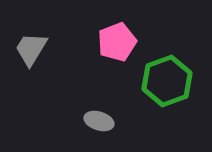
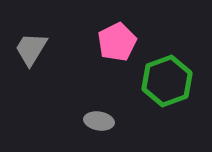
pink pentagon: rotated 6 degrees counterclockwise
gray ellipse: rotated 8 degrees counterclockwise
